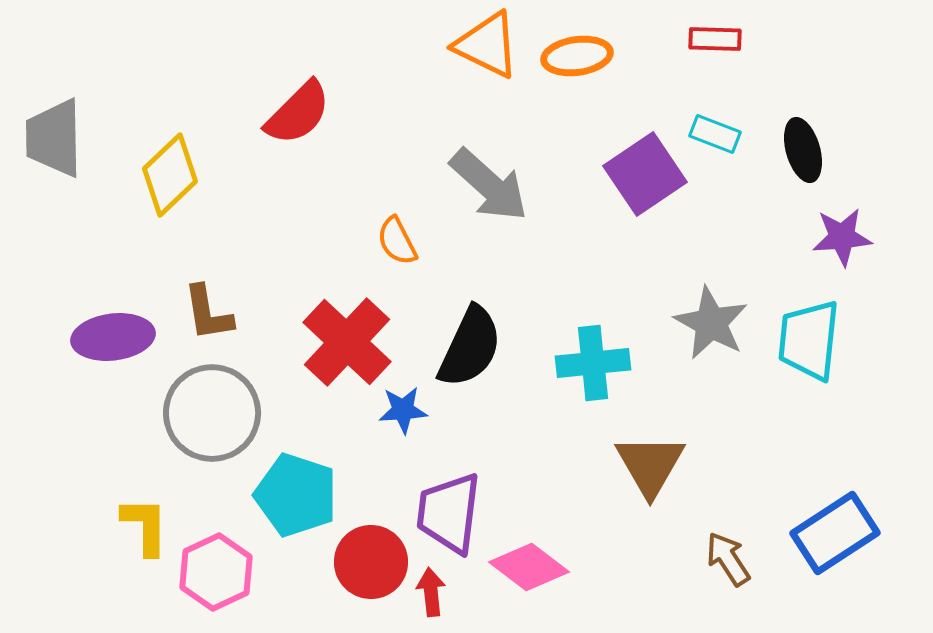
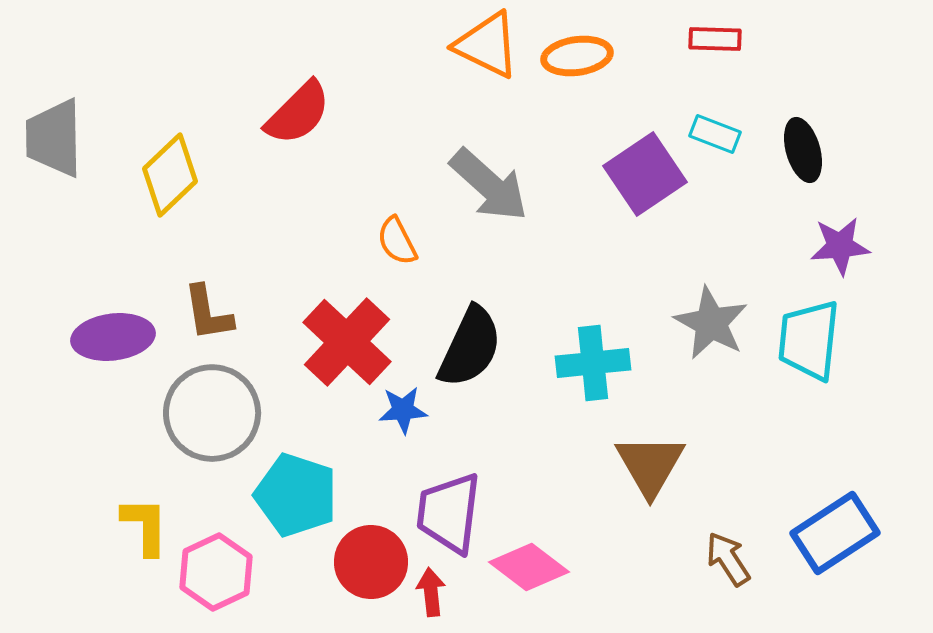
purple star: moved 2 px left, 9 px down
